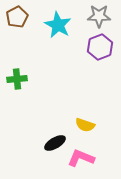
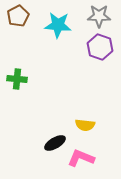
brown pentagon: moved 1 px right, 1 px up
cyan star: rotated 24 degrees counterclockwise
purple hexagon: rotated 20 degrees counterclockwise
green cross: rotated 12 degrees clockwise
yellow semicircle: rotated 12 degrees counterclockwise
